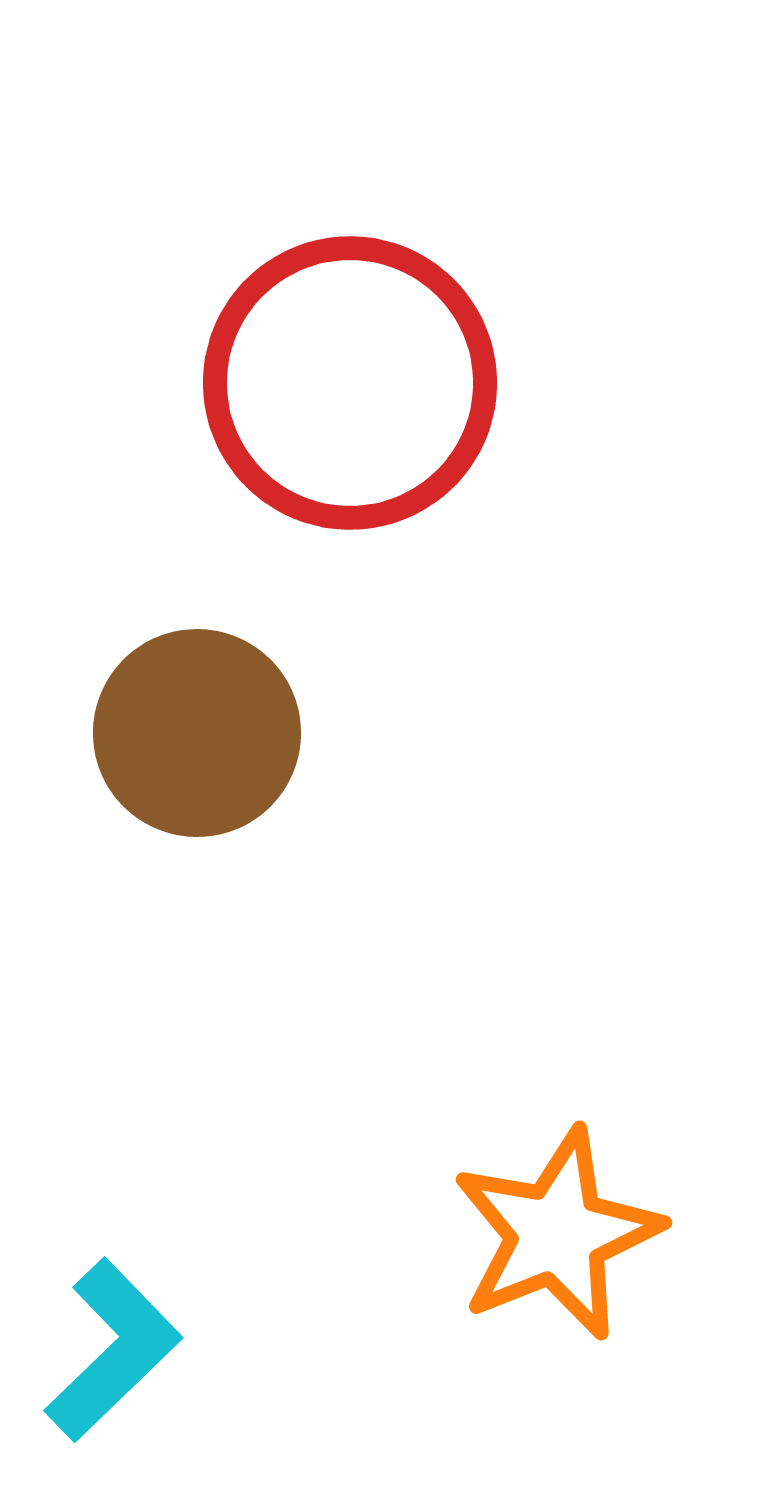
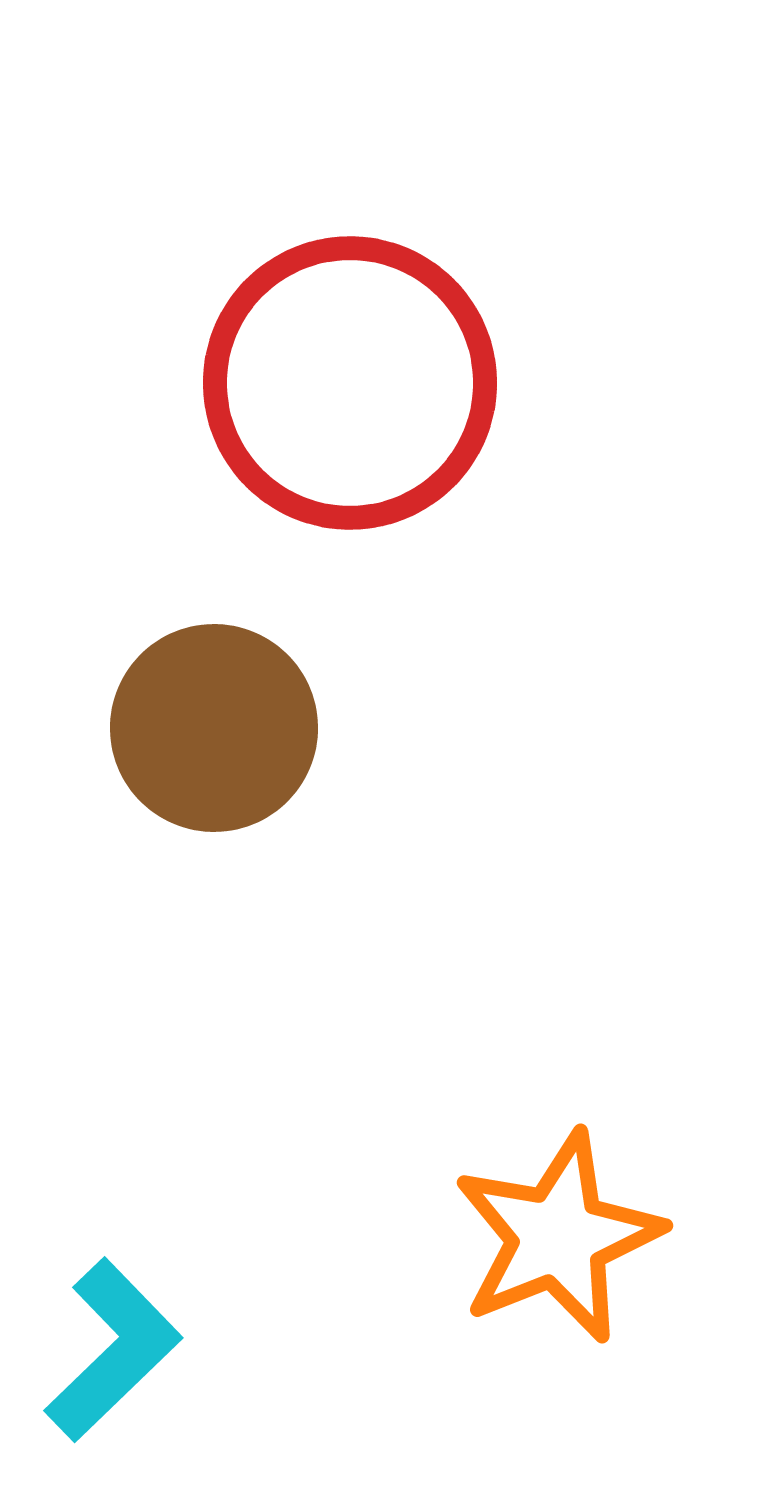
brown circle: moved 17 px right, 5 px up
orange star: moved 1 px right, 3 px down
